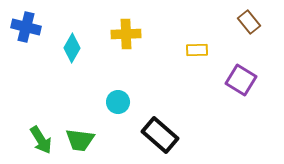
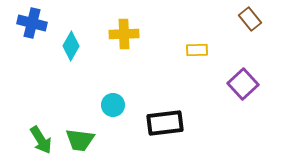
brown rectangle: moved 1 px right, 3 px up
blue cross: moved 6 px right, 4 px up
yellow cross: moved 2 px left
cyan diamond: moved 1 px left, 2 px up
purple square: moved 2 px right, 4 px down; rotated 16 degrees clockwise
cyan circle: moved 5 px left, 3 px down
black rectangle: moved 5 px right, 12 px up; rotated 48 degrees counterclockwise
